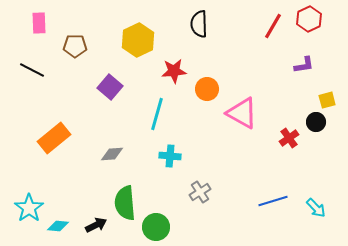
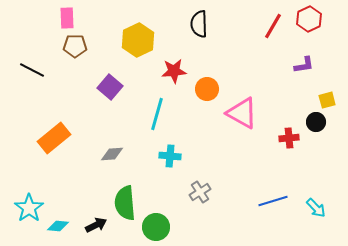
pink rectangle: moved 28 px right, 5 px up
red cross: rotated 30 degrees clockwise
